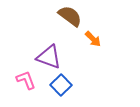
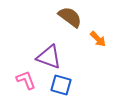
brown semicircle: moved 1 px down
orange arrow: moved 5 px right
blue square: rotated 30 degrees counterclockwise
